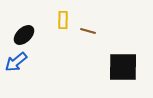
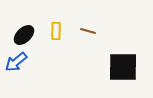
yellow rectangle: moved 7 px left, 11 px down
